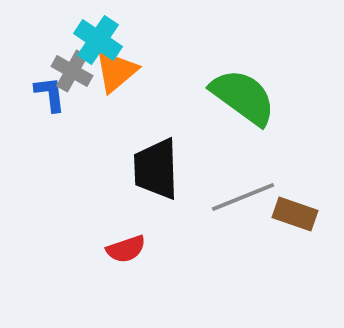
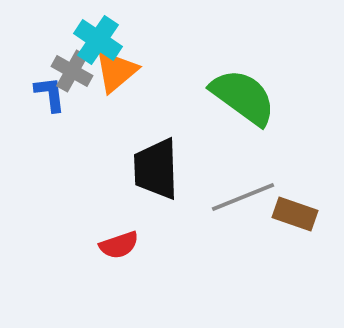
red semicircle: moved 7 px left, 4 px up
